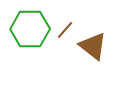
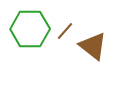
brown line: moved 1 px down
